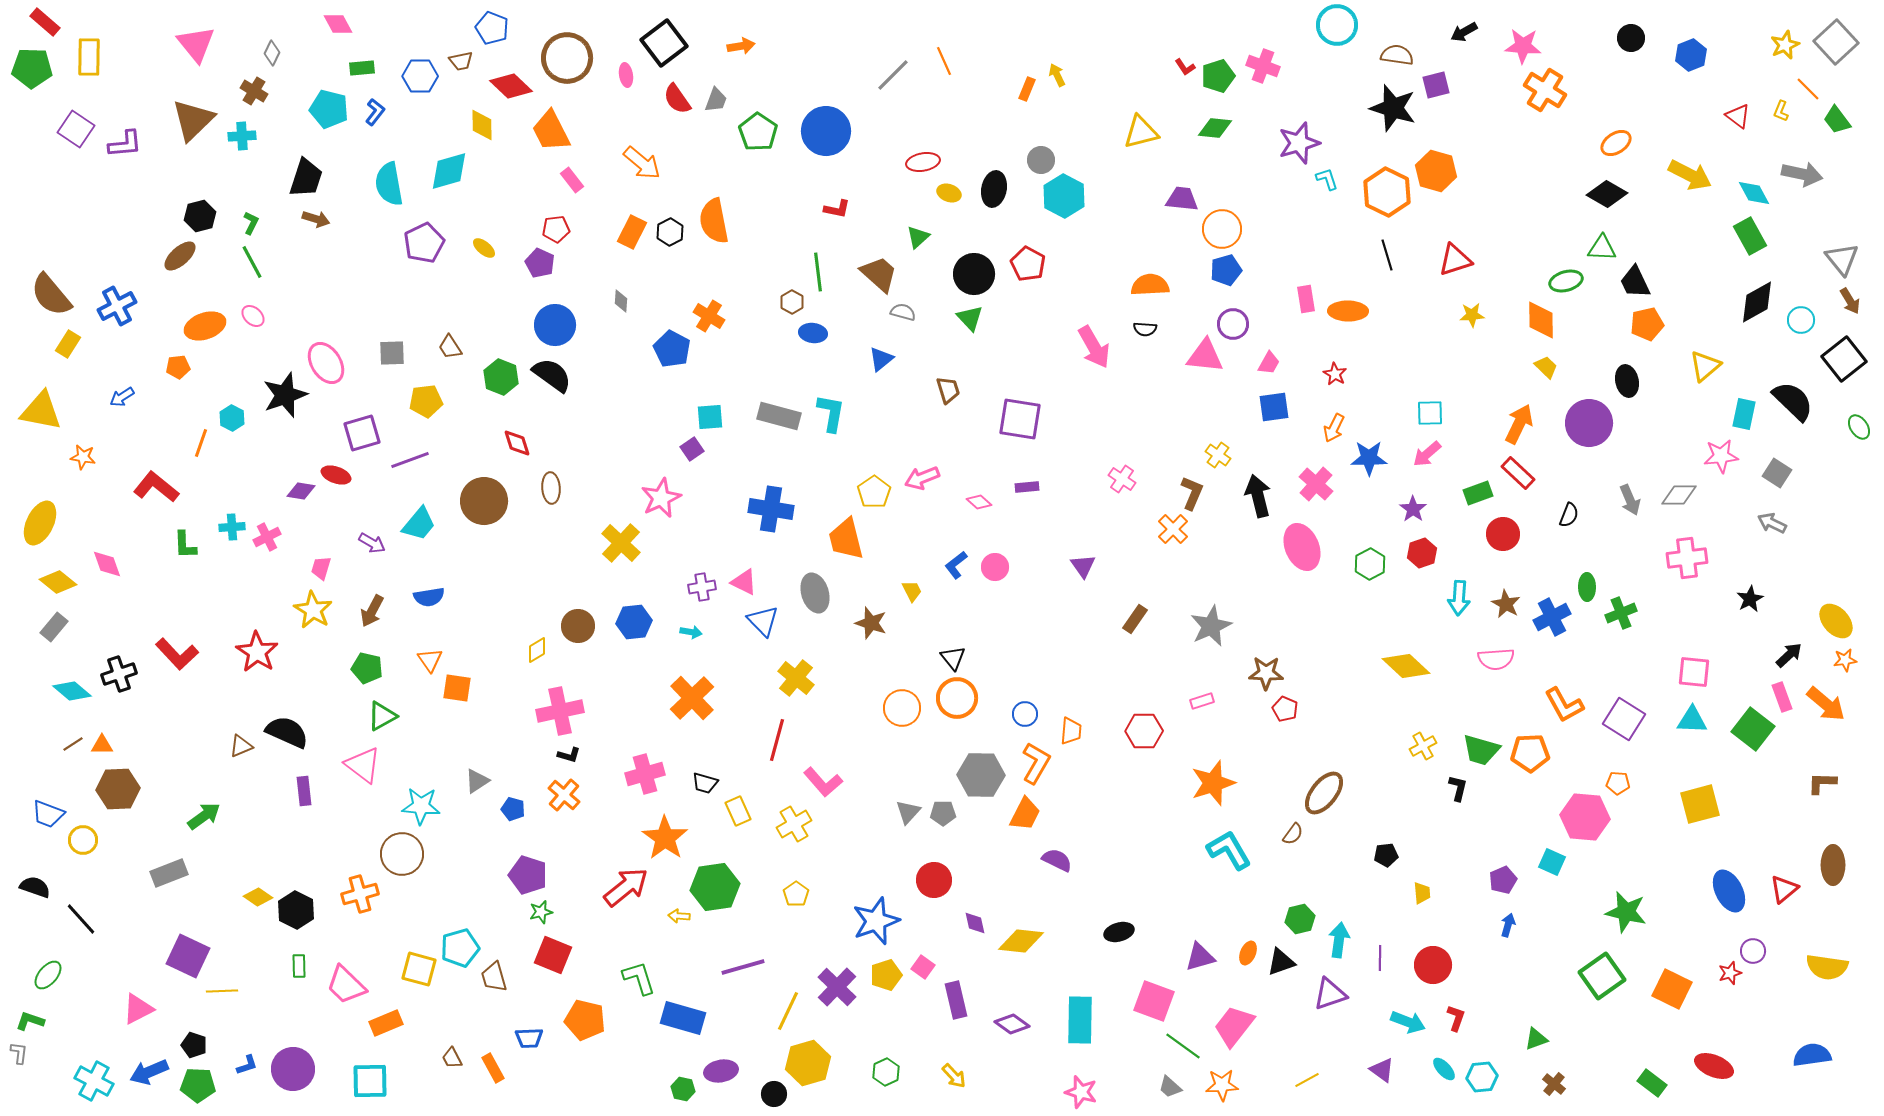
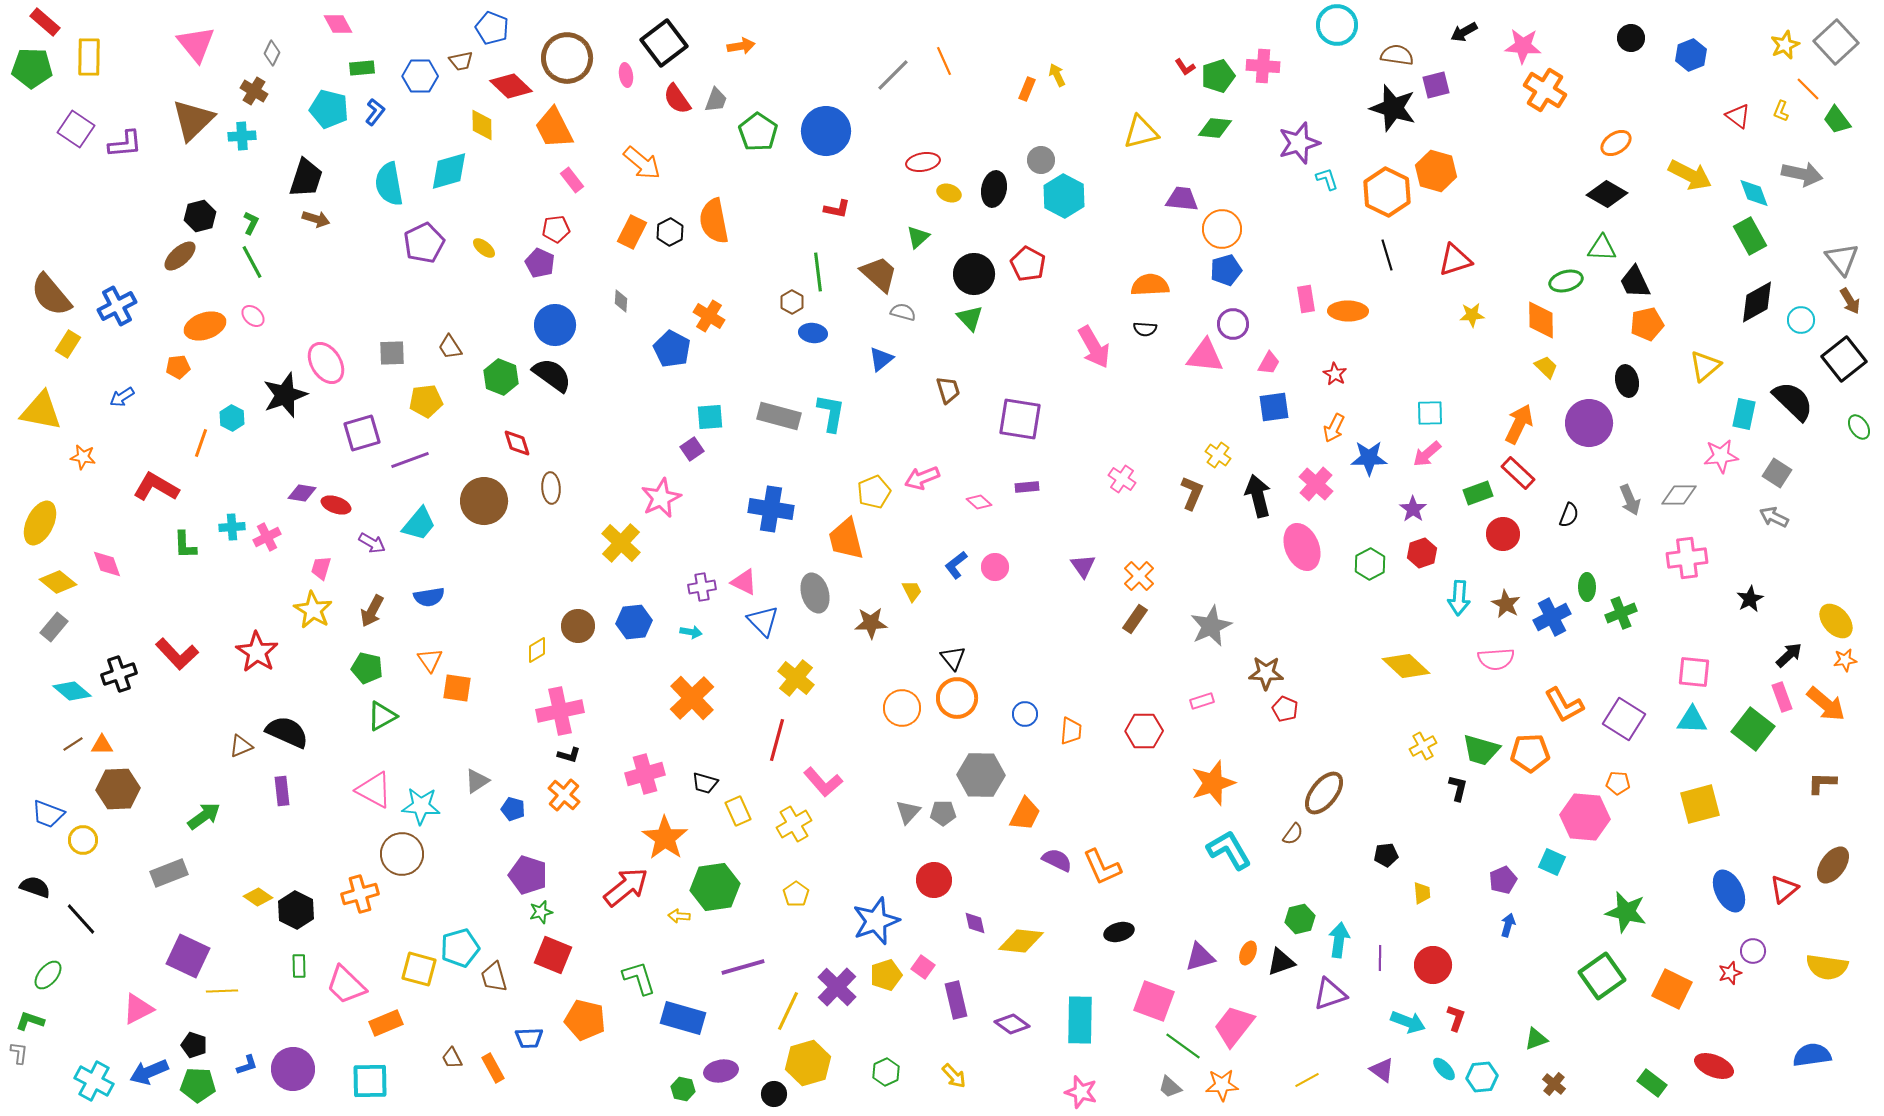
pink cross at (1263, 66): rotated 16 degrees counterclockwise
orange trapezoid at (551, 131): moved 3 px right, 3 px up
cyan diamond at (1754, 193): rotated 8 degrees clockwise
red ellipse at (336, 475): moved 30 px down
red L-shape at (156, 487): rotated 9 degrees counterclockwise
purple diamond at (301, 491): moved 1 px right, 2 px down
yellow pentagon at (874, 492): rotated 12 degrees clockwise
gray arrow at (1772, 523): moved 2 px right, 6 px up
orange cross at (1173, 529): moved 34 px left, 47 px down
brown star at (871, 623): rotated 20 degrees counterclockwise
orange L-shape at (1036, 763): moved 66 px right, 104 px down; rotated 126 degrees clockwise
pink triangle at (363, 765): moved 11 px right, 25 px down; rotated 9 degrees counterclockwise
purple rectangle at (304, 791): moved 22 px left
brown ellipse at (1833, 865): rotated 36 degrees clockwise
